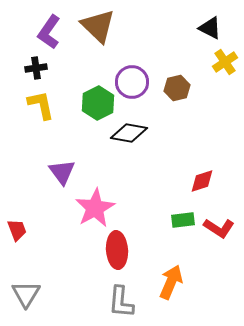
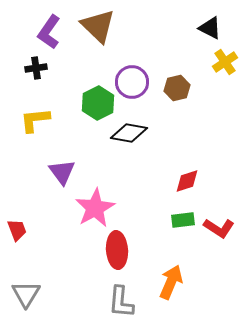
yellow L-shape: moved 6 px left, 15 px down; rotated 84 degrees counterclockwise
red diamond: moved 15 px left
